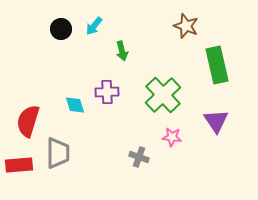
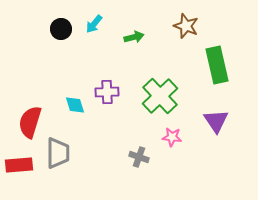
cyan arrow: moved 2 px up
green arrow: moved 12 px right, 14 px up; rotated 90 degrees counterclockwise
green cross: moved 3 px left, 1 px down
red semicircle: moved 2 px right, 1 px down
